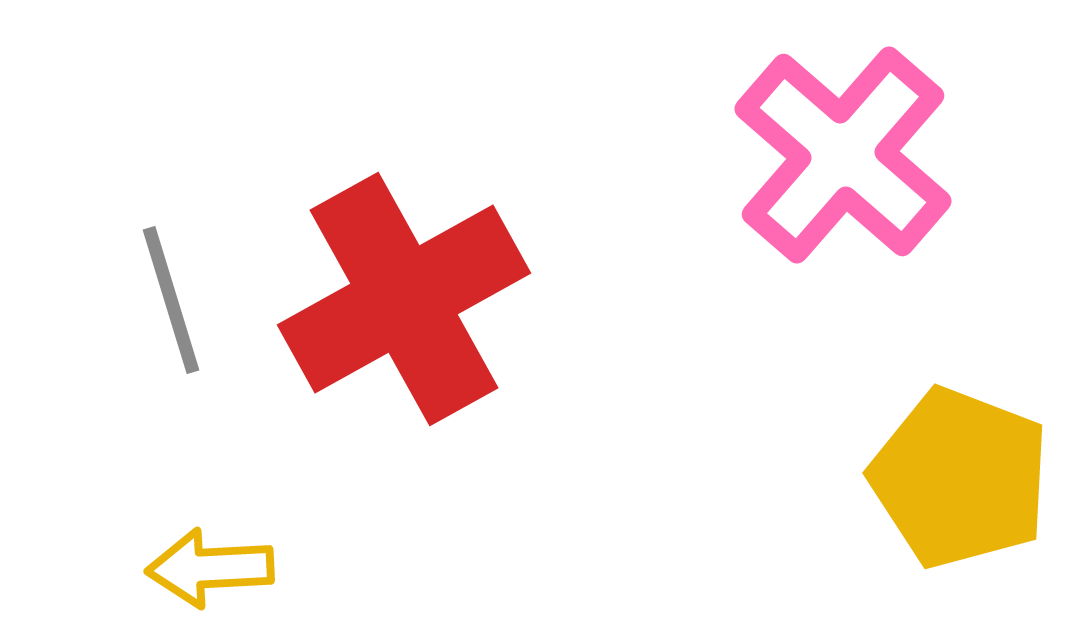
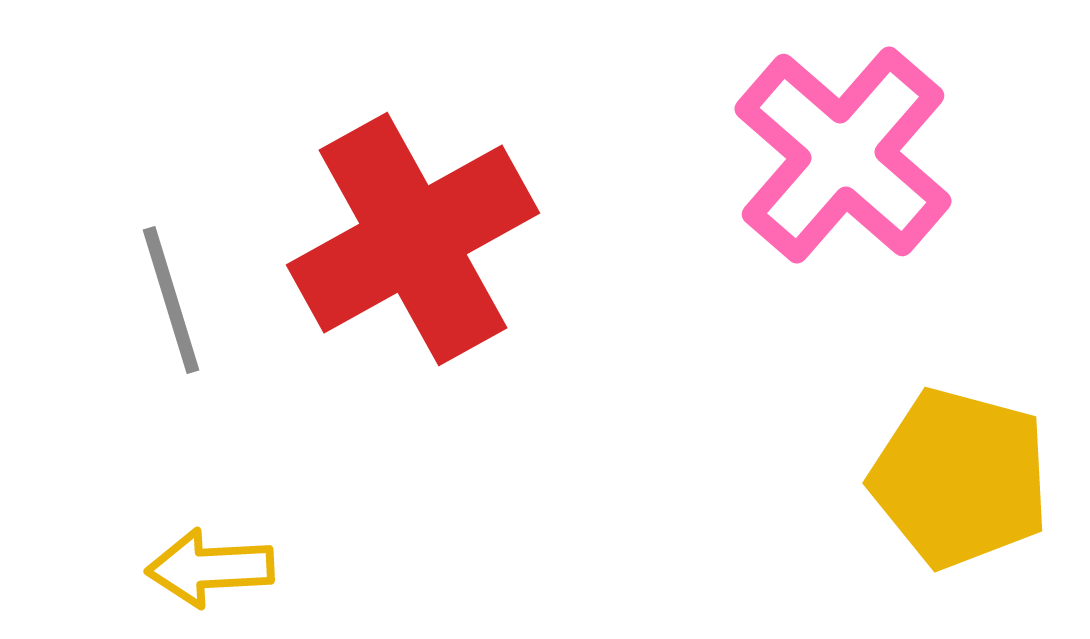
red cross: moved 9 px right, 60 px up
yellow pentagon: rotated 6 degrees counterclockwise
